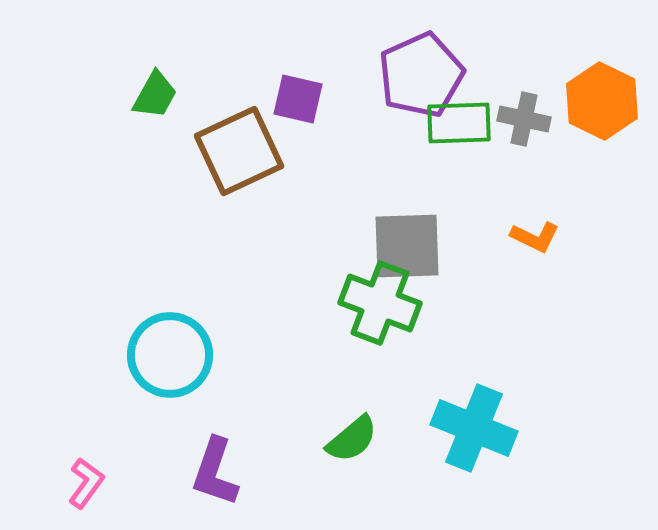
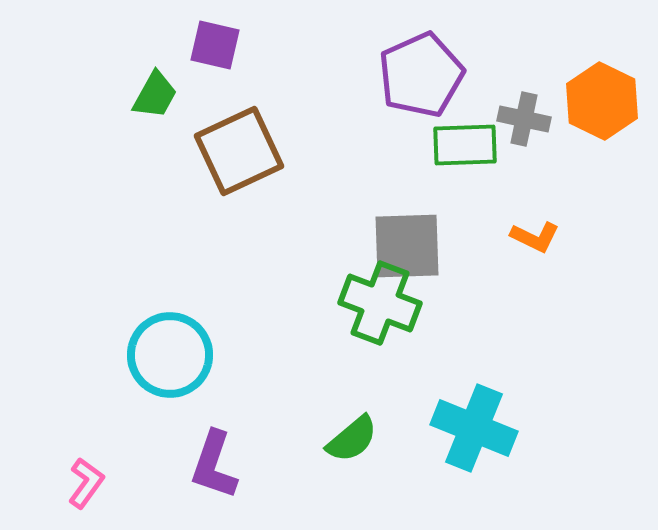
purple square: moved 83 px left, 54 px up
green rectangle: moved 6 px right, 22 px down
purple L-shape: moved 1 px left, 7 px up
